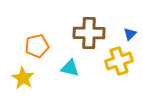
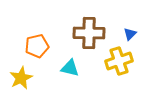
yellow star: moved 2 px left; rotated 15 degrees clockwise
